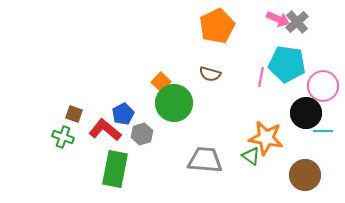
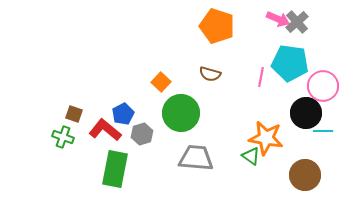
orange pentagon: rotated 28 degrees counterclockwise
cyan pentagon: moved 3 px right, 1 px up
green circle: moved 7 px right, 10 px down
gray trapezoid: moved 9 px left, 2 px up
